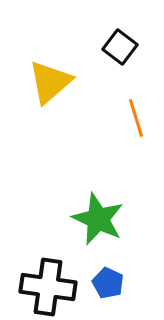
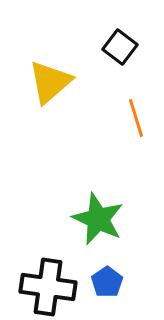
blue pentagon: moved 1 px left, 1 px up; rotated 12 degrees clockwise
